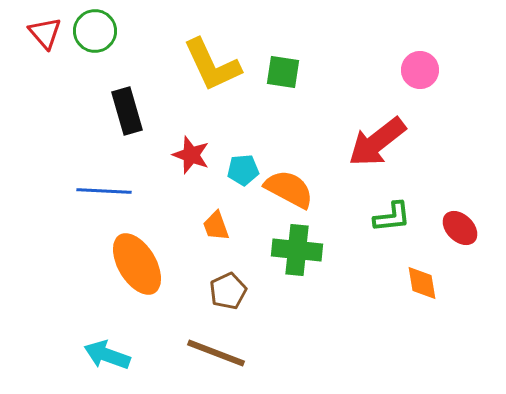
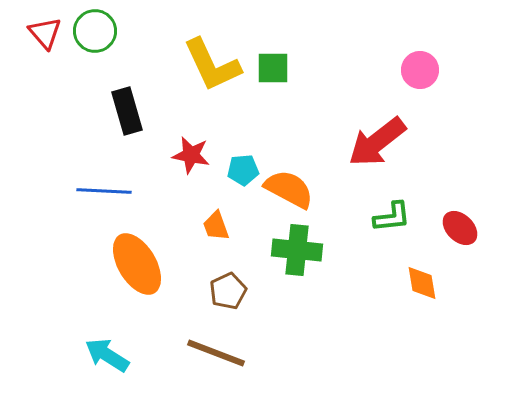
green square: moved 10 px left, 4 px up; rotated 9 degrees counterclockwise
red star: rotated 9 degrees counterclockwise
cyan arrow: rotated 12 degrees clockwise
